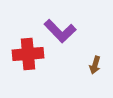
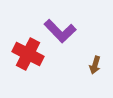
red cross: rotated 32 degrees clockwise
